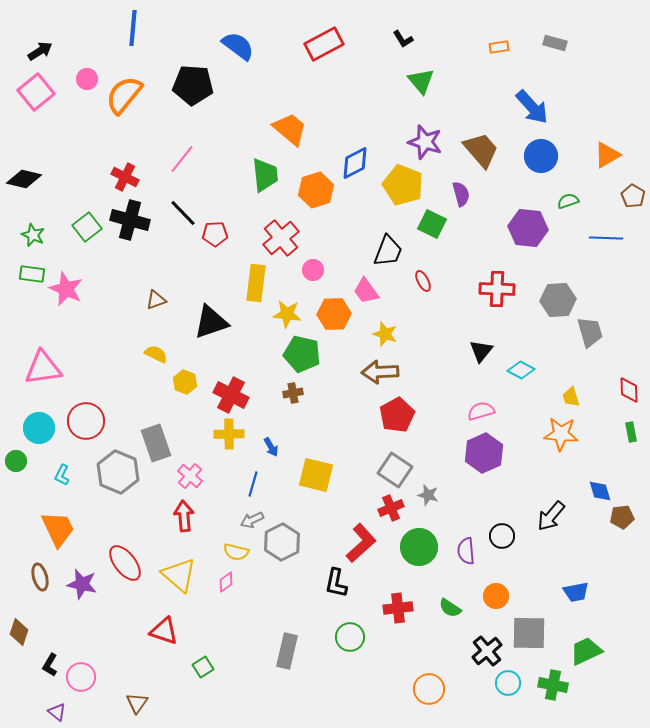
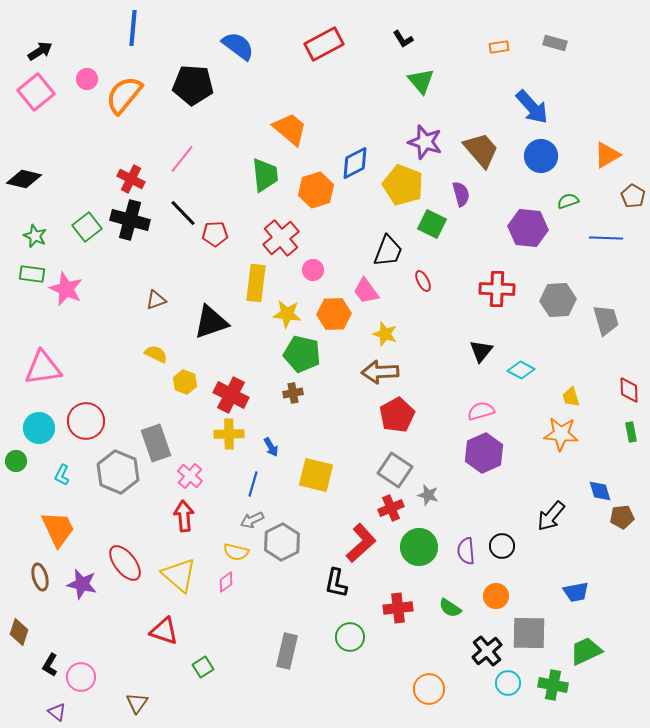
red cross at (125, 177): moved 6 px right, 2 px down
green star at (33, 235): moved 2 px right, 1 px down
gray trapezoid at (590, 332): moved 16 px right, 12 px up
black circle at (502, 536): moved 10 px down
